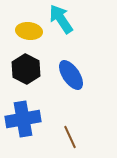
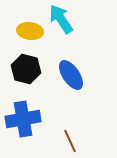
yellow ellipse: moved 1 px right
black hexagon: rotated 12 degrees counterclockwise
brown line: moved 4 px down
